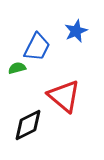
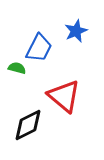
blue trapezoid: moved 2 px right, 1 px down
green semicircle: rotated 30 degrees clockwise
